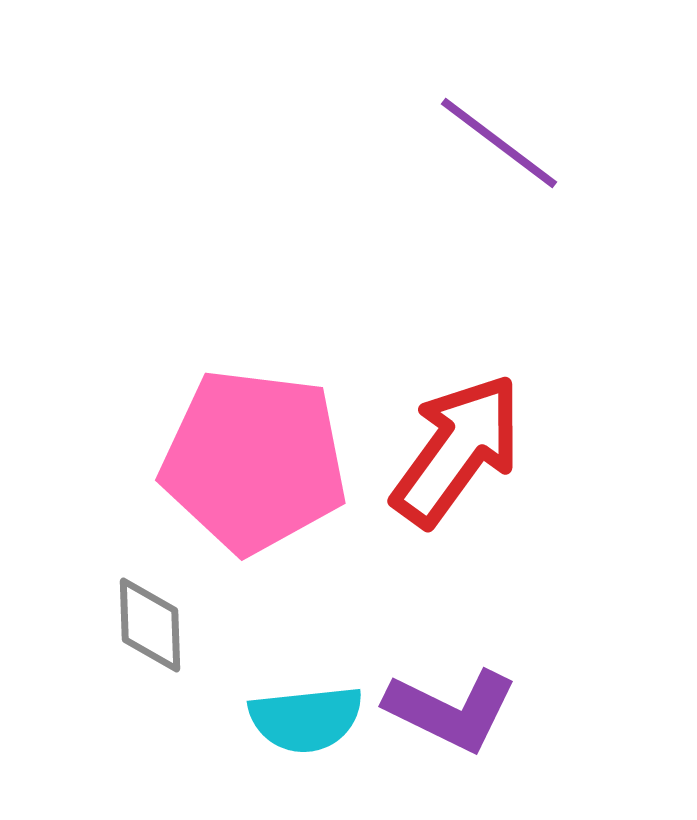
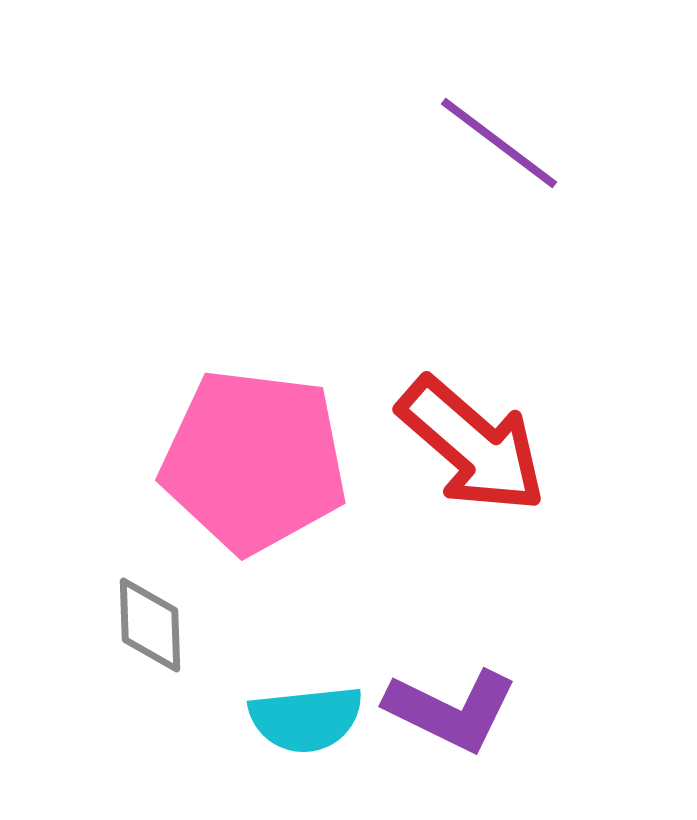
red arrow: moved 15 px right, 5 px up; rotated 95 degrees clockwise
